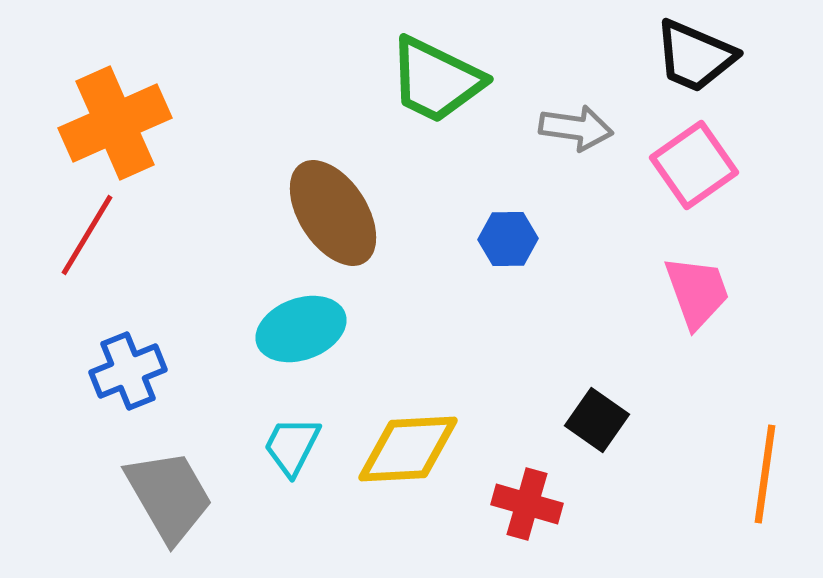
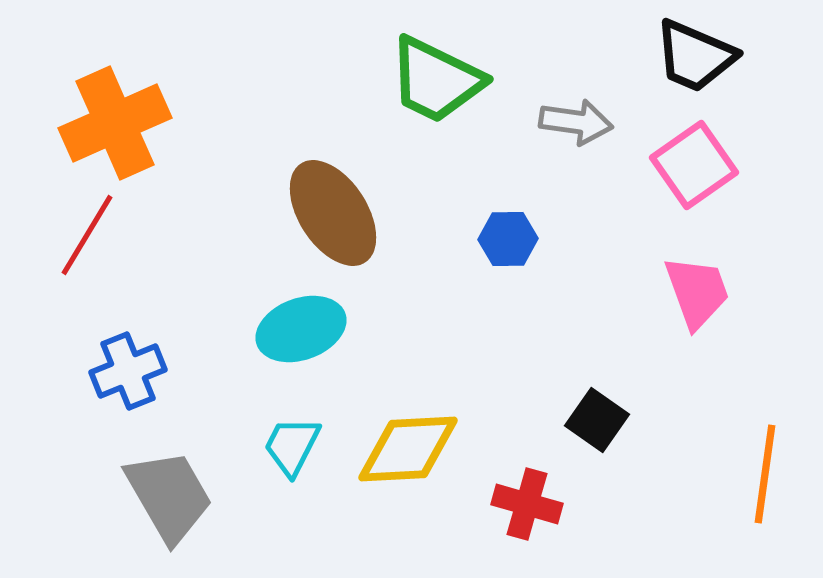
gray arrow: moved 6 px up
